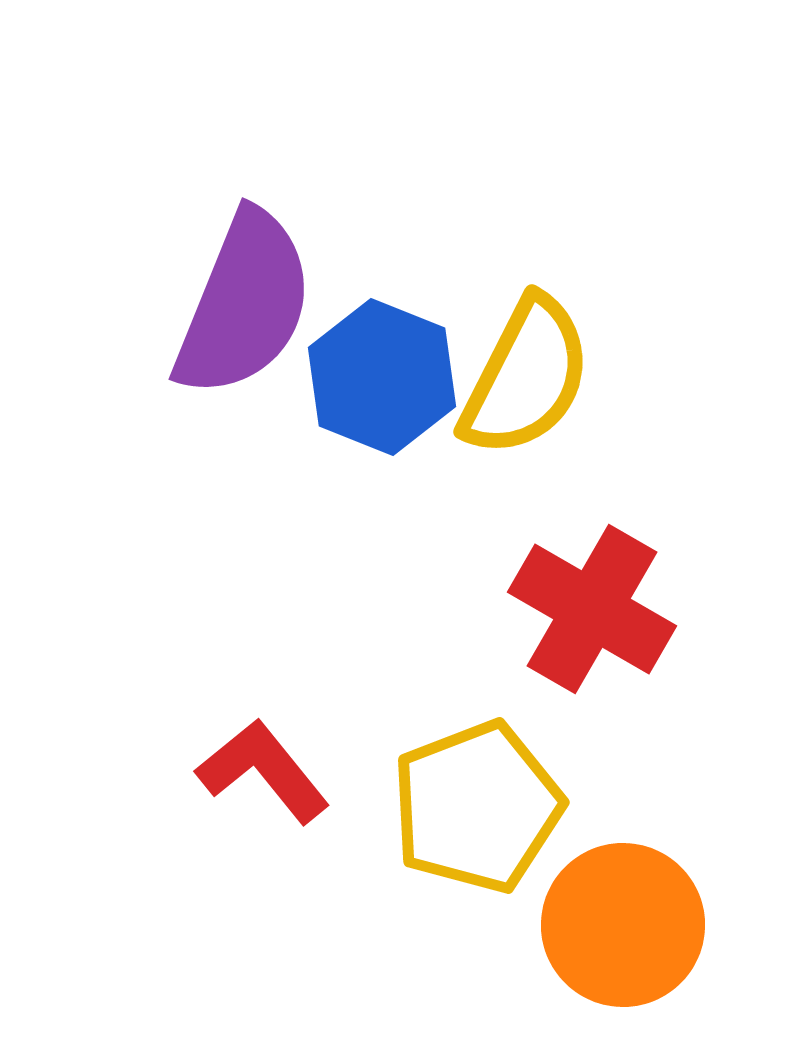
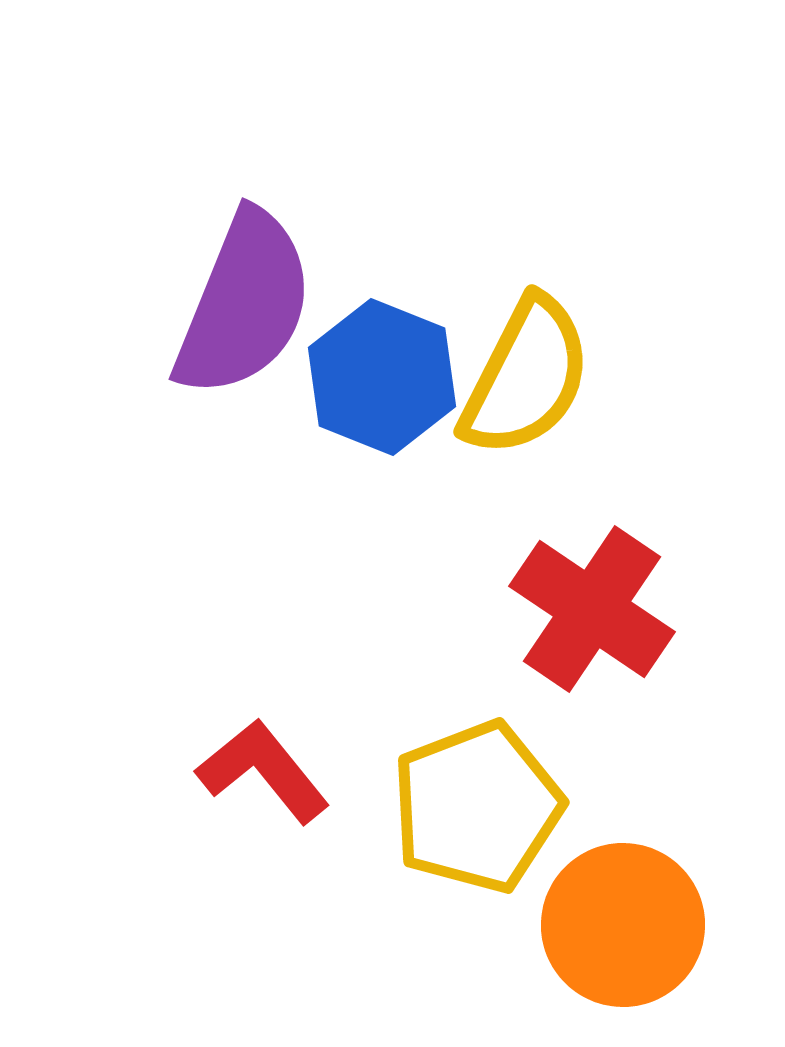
red cross: rotated 4 degrees clockwise
